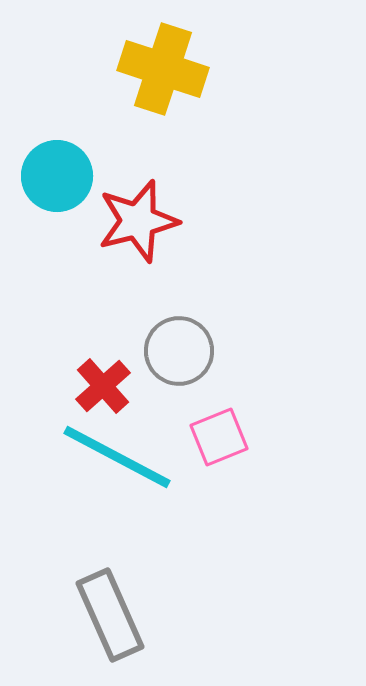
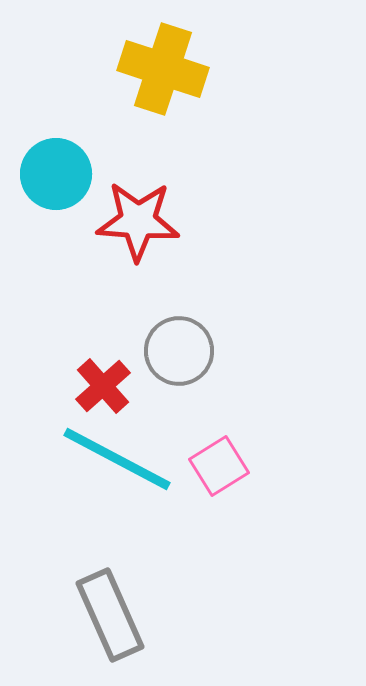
cyan circle: moved 1 px left, 2 px up
red star: rotated 18 degrees clockwise
pink square: moved 29 px down; rotated 10 degrees counterclockwise
cyan line: moved 2 px down
